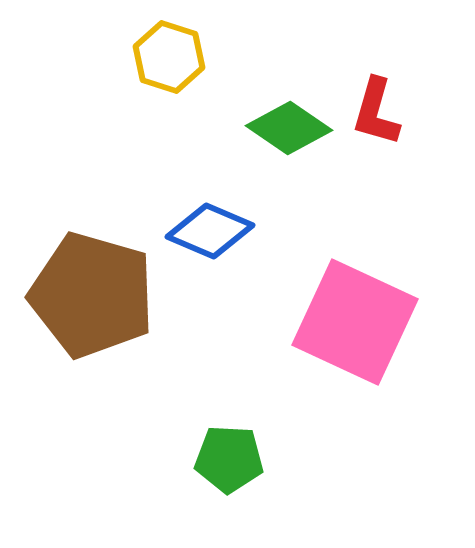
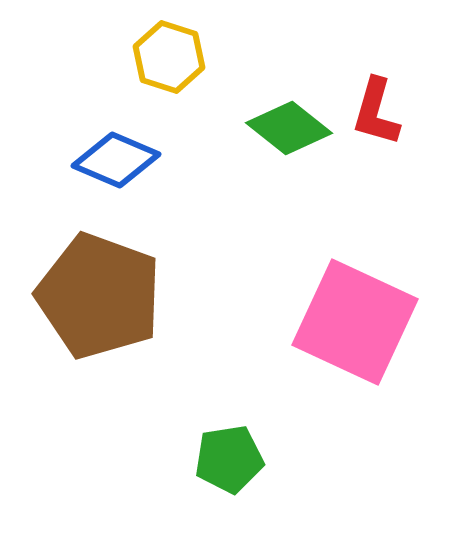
green diamond: rotated 4 degrees clockwise
blue diamond: moved 94 px left, 71 px up
brown pentagon: moved 7 px right, 1 px down; rotated 4 degrees clockwise
green pentagon: rotated 12 degrees counterclockwise
